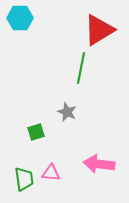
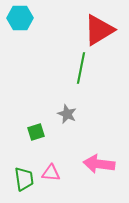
gray star: moved 2 px down
